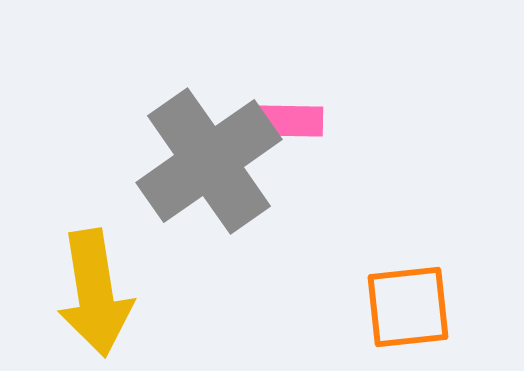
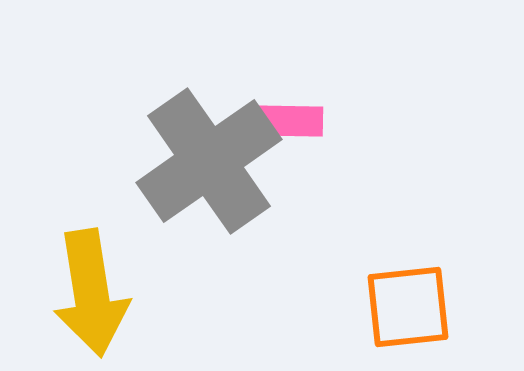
yellow arrow: moved 4 px left
